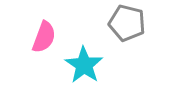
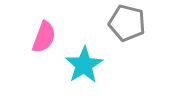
cyan star: rotated 6 degrees clockwise
